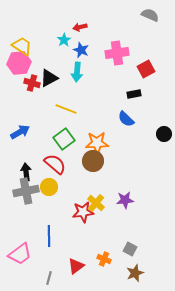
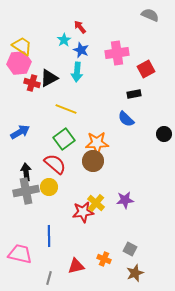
red arrow: rotated 64 degrees clockwise
pink trapezoid: rotated 130 degrees counterclockwise
red triangle: rotated 24 degrees clockwise
